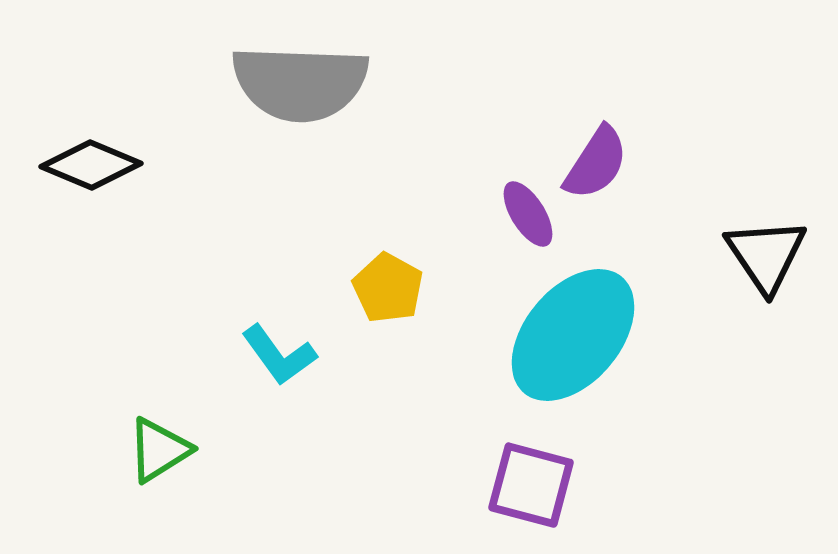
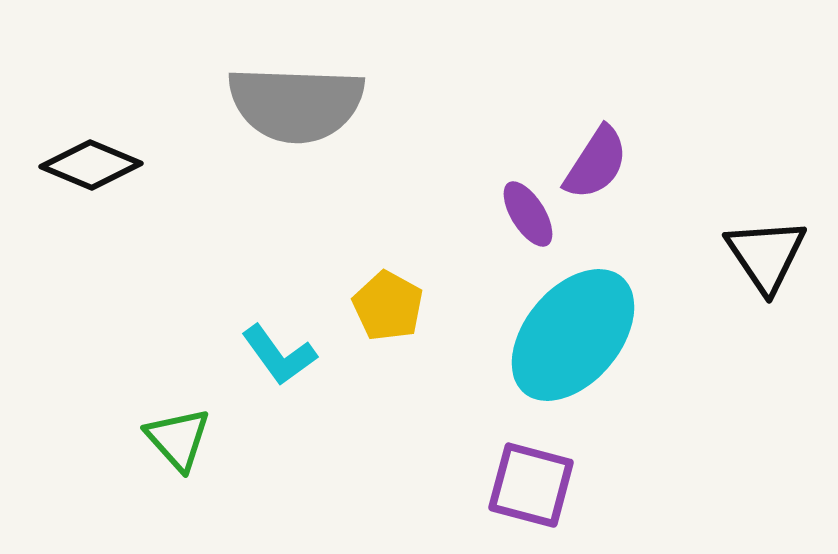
gray semicircle: moved 4 px left, 21 px down
yellow pentagon: moved 18 px down
green triangle: moved 19 px right, 11 px up; rotated 40 degrees counterclockwise
